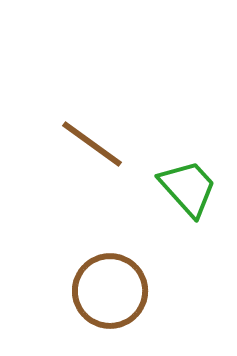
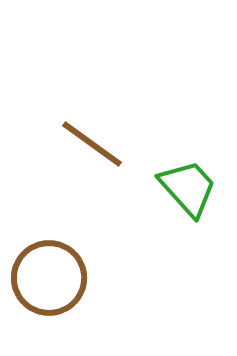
brown circle: moved 61 px left, 13 px up
